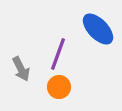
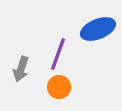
blue ellipse: rotated 68 degrees counterclockwise
gray arrow: rotated 45 degrees clockwise
